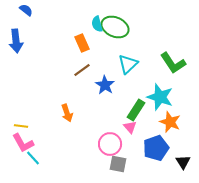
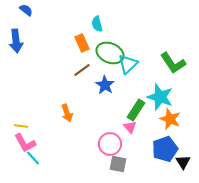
green ellipse: moved 5 px left, 26 px down
orange star: moved 3 px up
pink L-shape: moved 2 px right
blue pentagon: moved 9 px right, 1 px down
